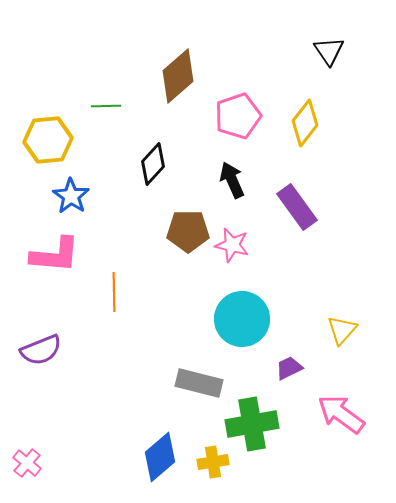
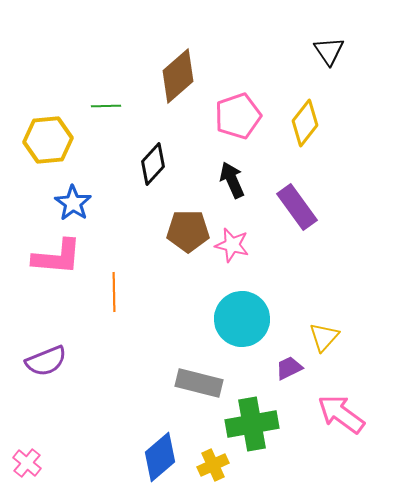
blue star: moved 2 px right, 7 px down
pink L-shape: moved 2 px right, 2 px down
yellow triangle: moved 18 px left, 7 px down
purple semicircle: moved 5 px right, 11 px down
yellow cross: moved 3 px down; rotated 16 degrees counterclockwise
